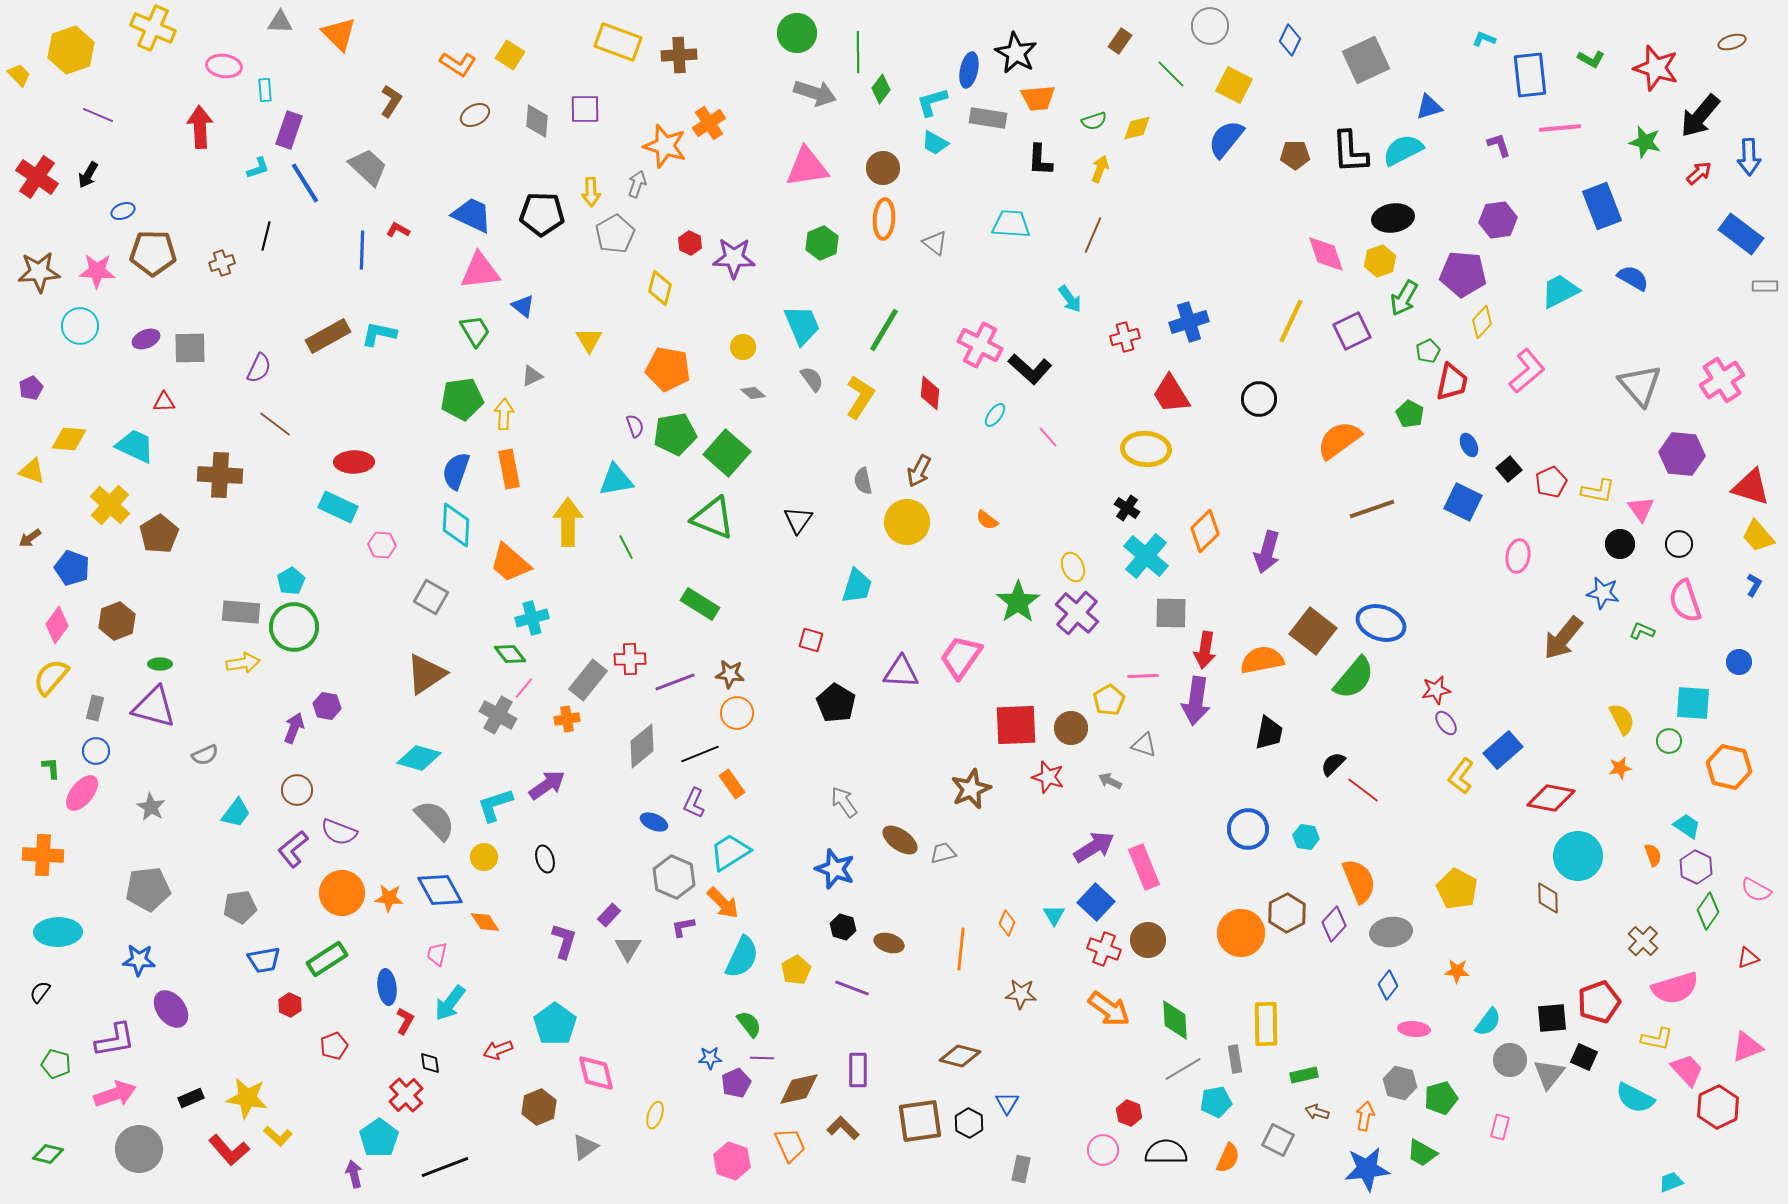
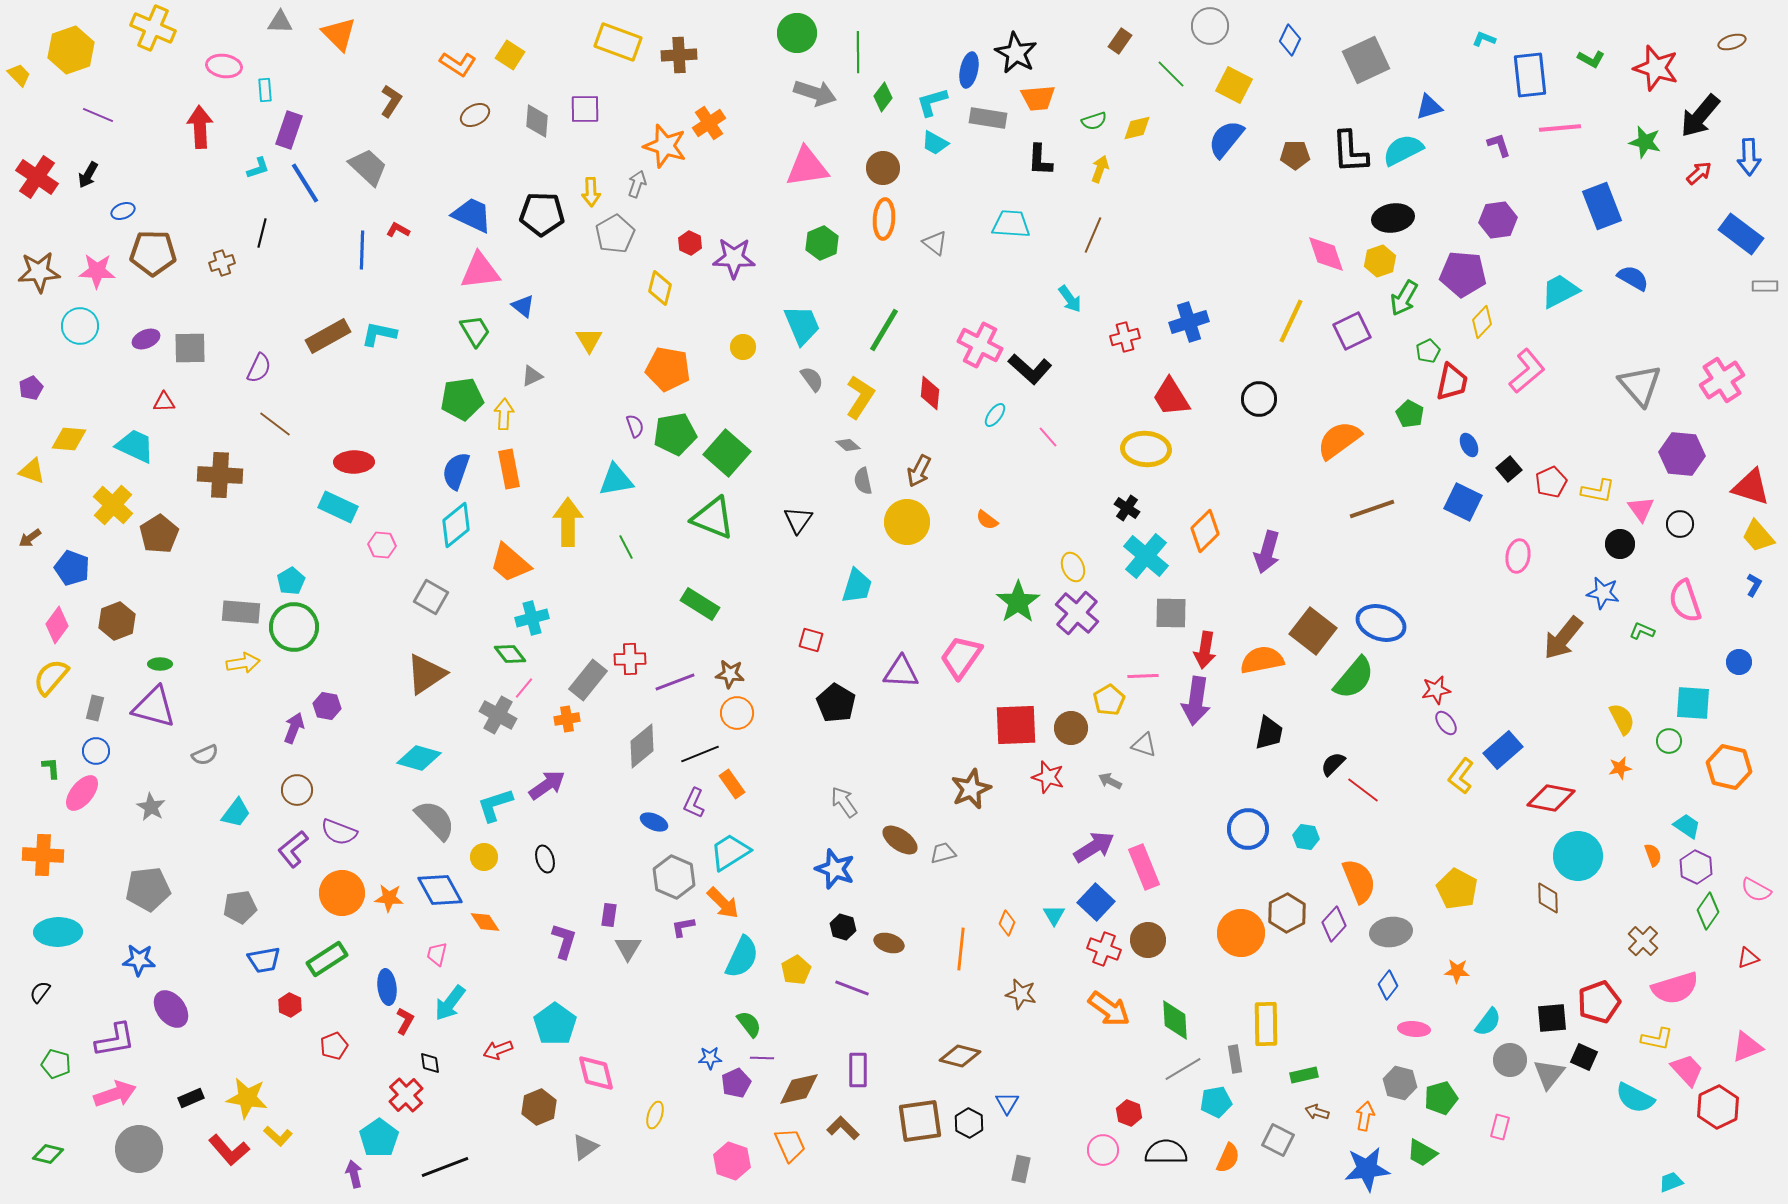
green diamond at (881, 89): moved 2 px right, 8 px down
black line at (266, 236): moved 4 px left, 3 px up
gray diamond at (753, 393): moved 95 px right, 52 px down
red trapezoid at (1171, 394): moved 3 px down
yellow cross at (110, 505): moved 3 px right
cyan diamond at (456, 525): rotated 48 degrees clockwise
black circle at (1679, 544): moved 1 px right, 20 px up
purple rectangle at (609, 915): rotated 35 degrees counterclockwise
brown star at (1021, 994): rotated 8 degrees clockwise
